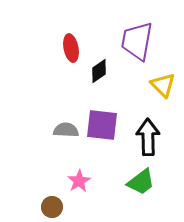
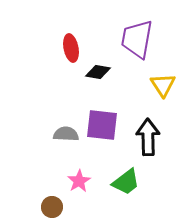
purple trapezoid: moved 2 px up
black diamond: moved 1 px left, 1 px down; rotated 45 degrees clockwise
yellow triangle: rotated 12 degrees clockwise
gray semicircle: moved 4 px down
green trapezoid: moved 15 px left
